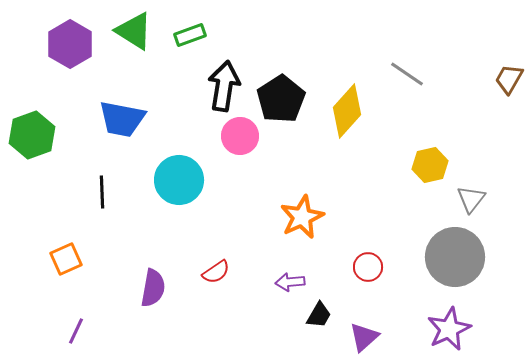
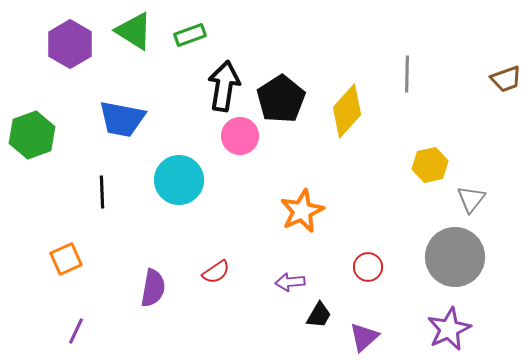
gray line: rotated 57 degrees clockwise
brown trapezoid: moved 3 px left; rotated 140 degrees counterclockwise
orange star: moved 6 px up
